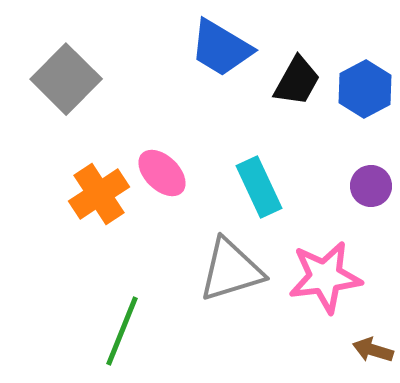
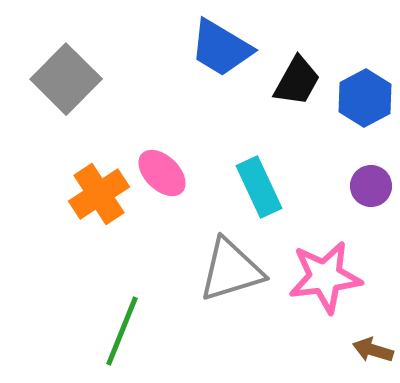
blue hexagon: moved 9 px down
